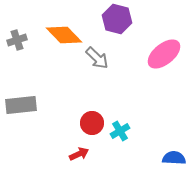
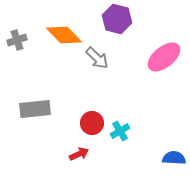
pink ellipse: moved 3 px down
gray rectangle: moved 14 px right, 4 px down
